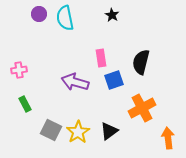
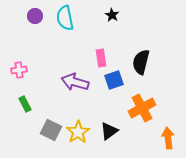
purple circle: moved 4 px left, 2 px down
